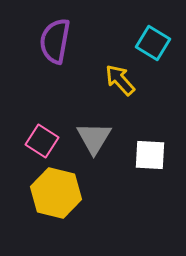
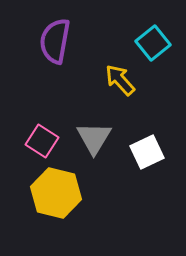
cyan square: rotated 20 degrees clockwise
white square: moved 3 px left, 3 px up; rotated 28 degrees counterclockwise
